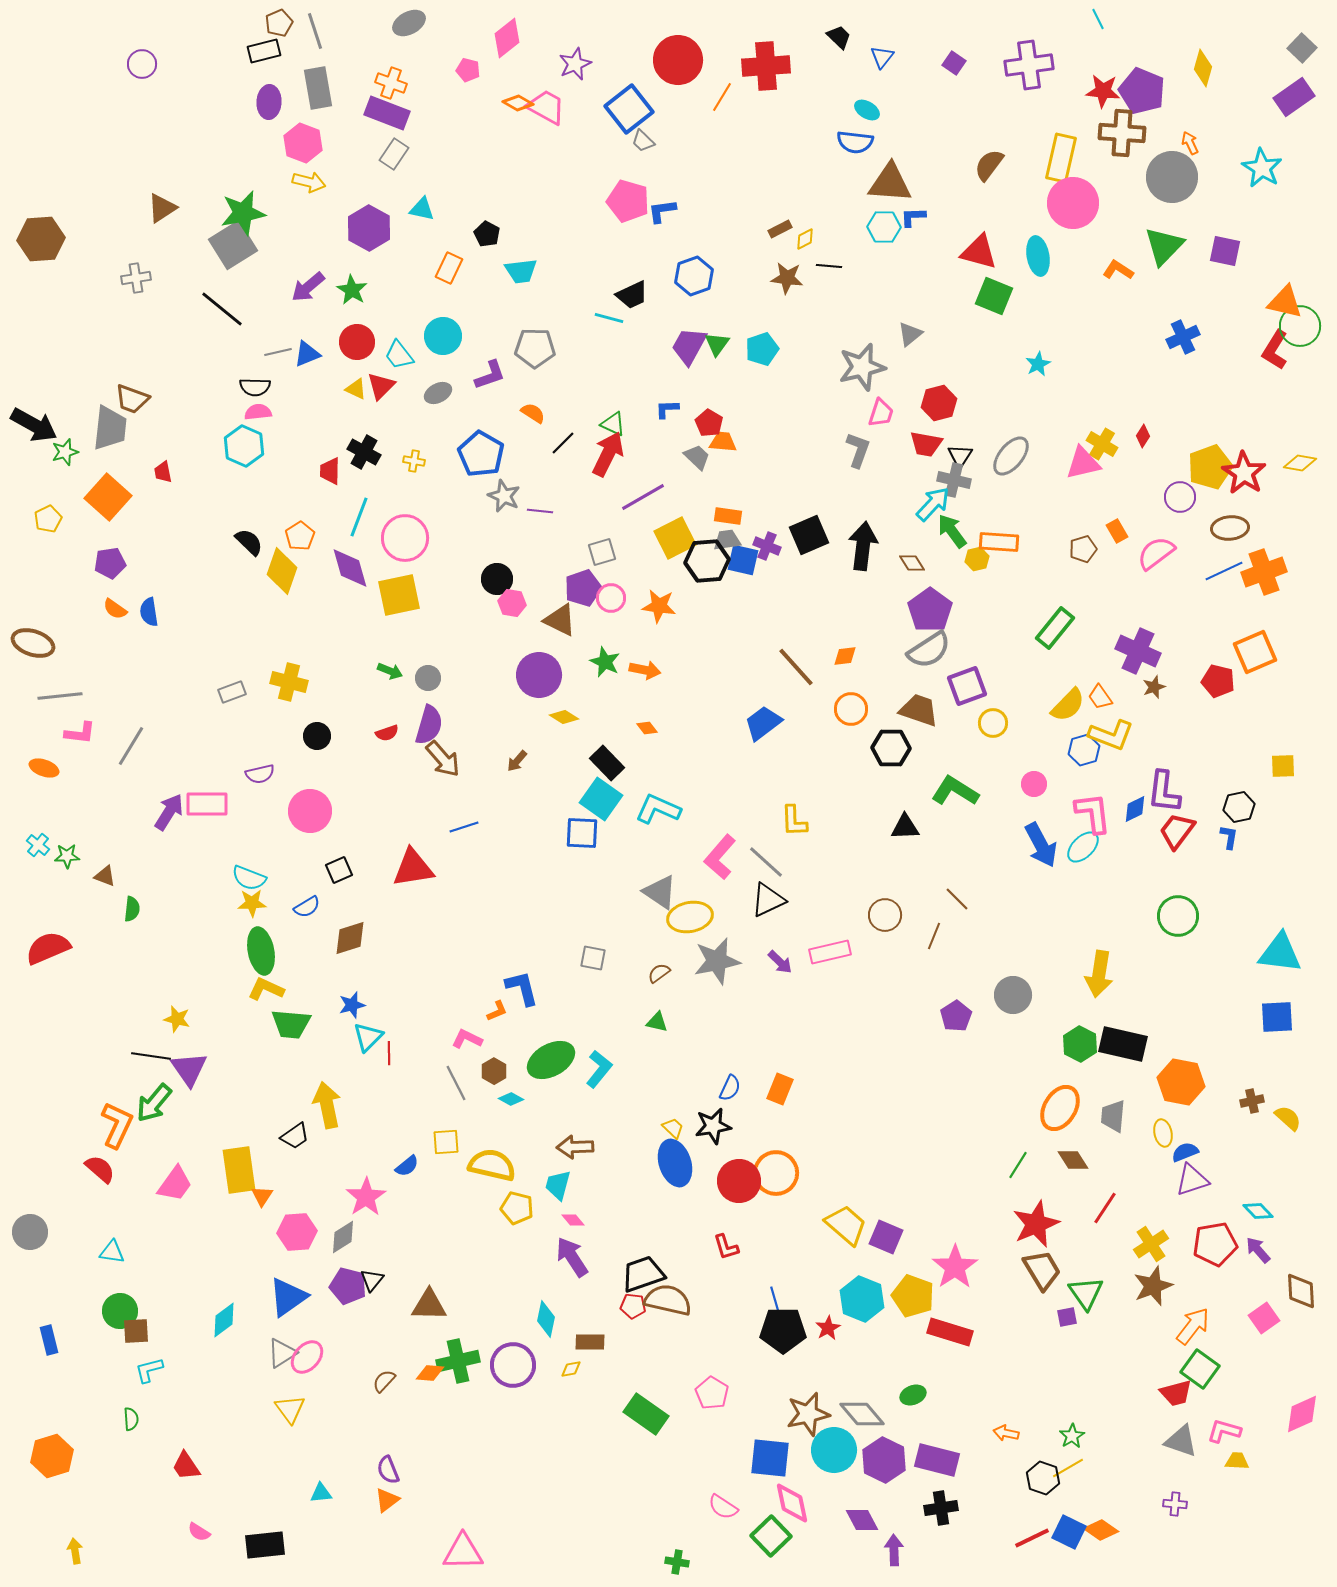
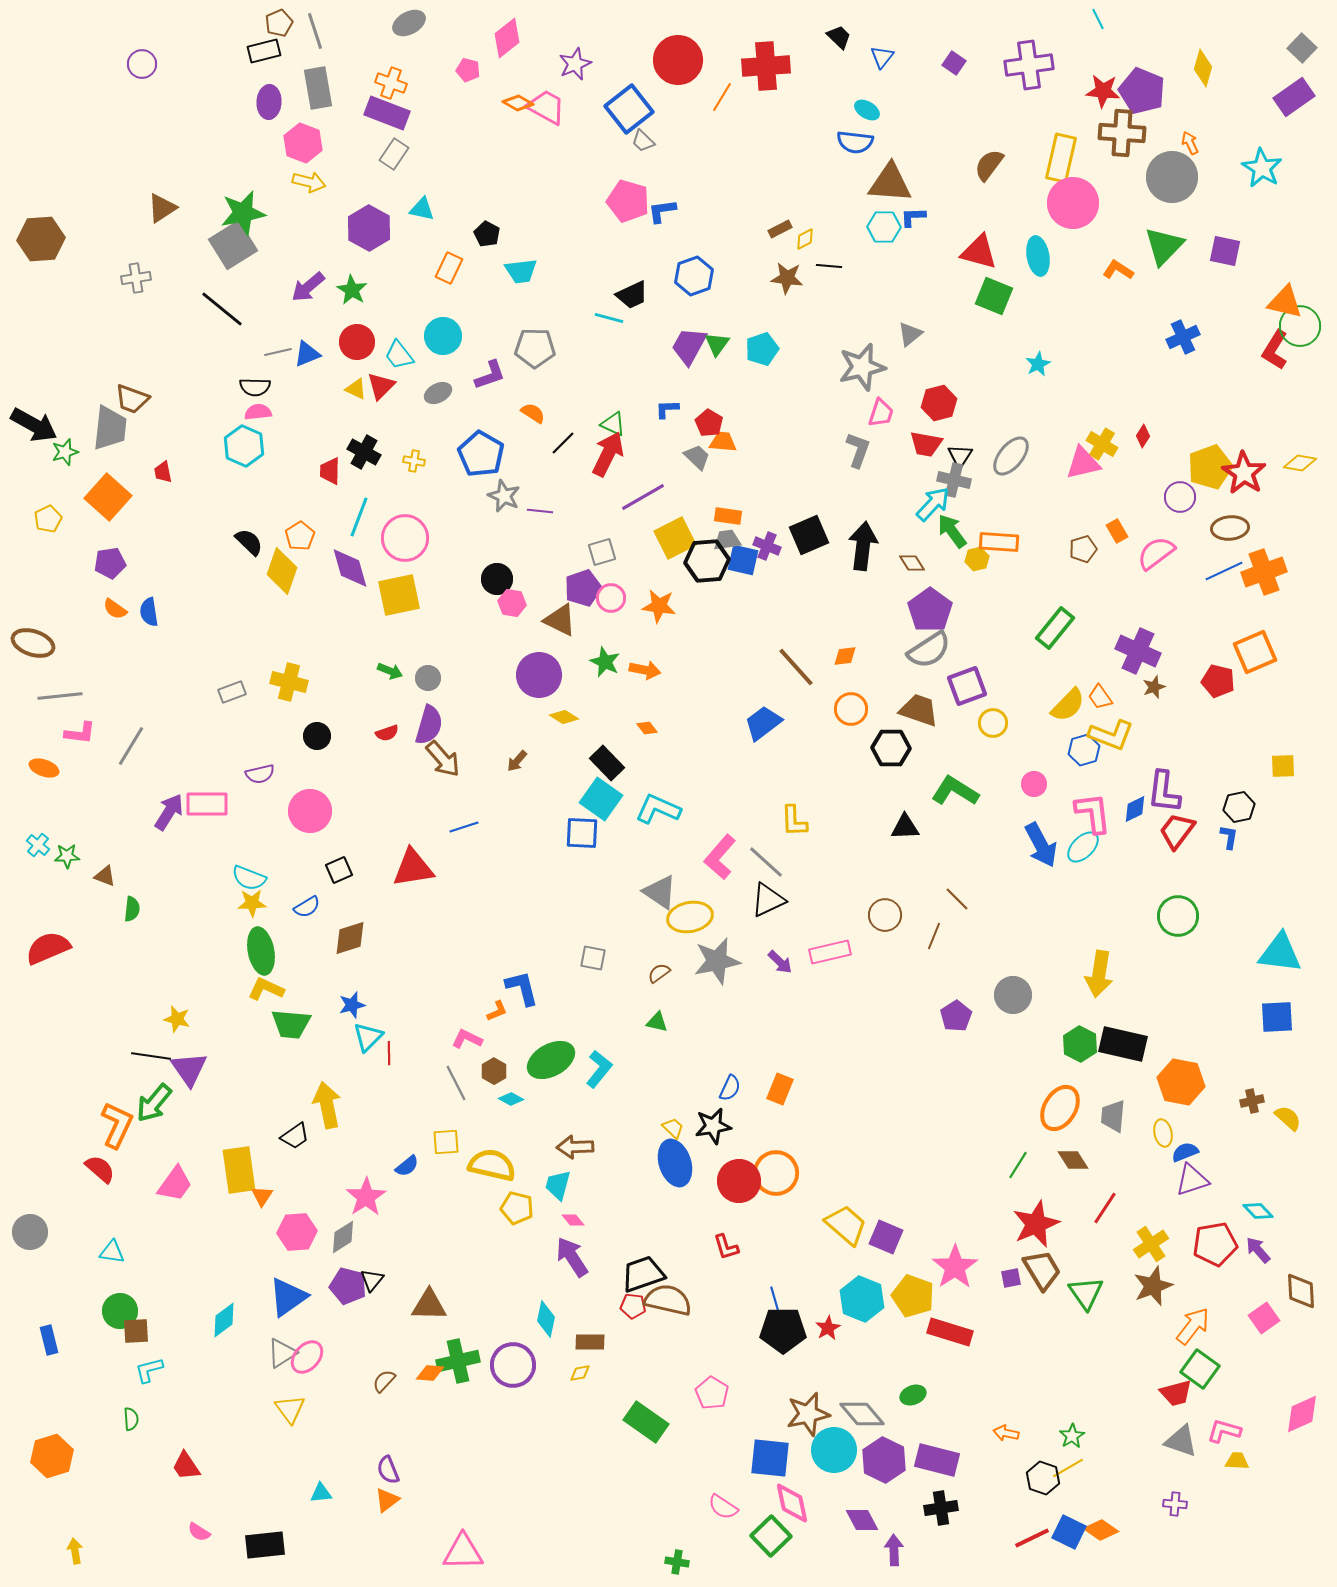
purple square at (1067, 1317): moved 56 px left, 39 px up
yellow diamond at (571, 1369): moved 9 px right, 4 px down
green rectangle at (646, 1414): moved 8 px down
